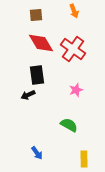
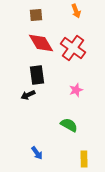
orange arrow: moved 2 px right
red cross: moved 1 px up
